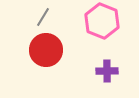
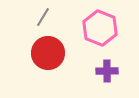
pink hexagon: moved 2 px left, 7 px down
red circle: moved 2 px right, 3 px down
